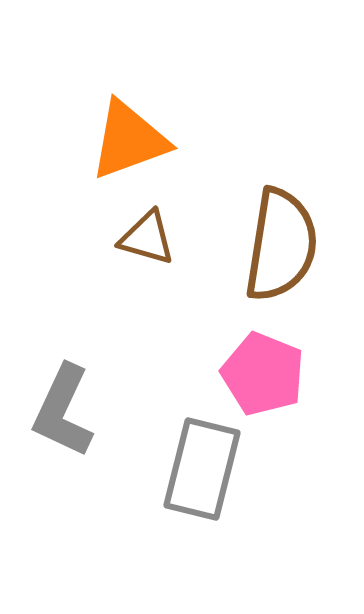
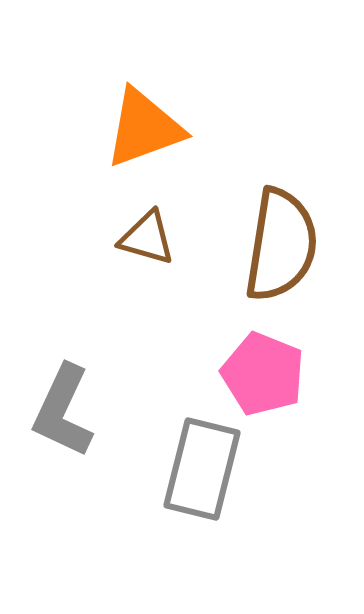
orange triangle: moved 15 px right, 12 px up
